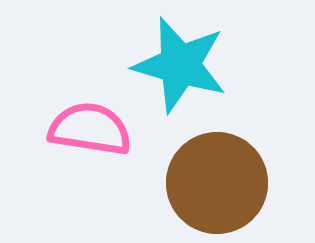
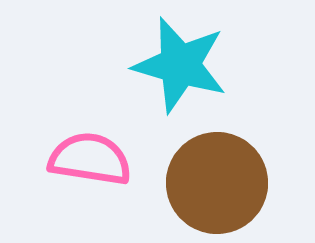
pink semicircle: moved 30 px down
